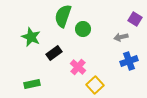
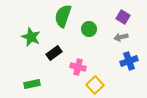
purple square: moved 12 px left, 2 px up
green circle: moved 6 px right
pink cross: rotated 28 degrees counterclockwise
